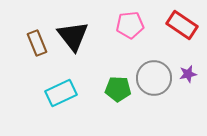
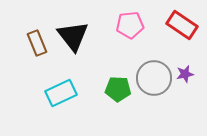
purple star: moved 3 px left
